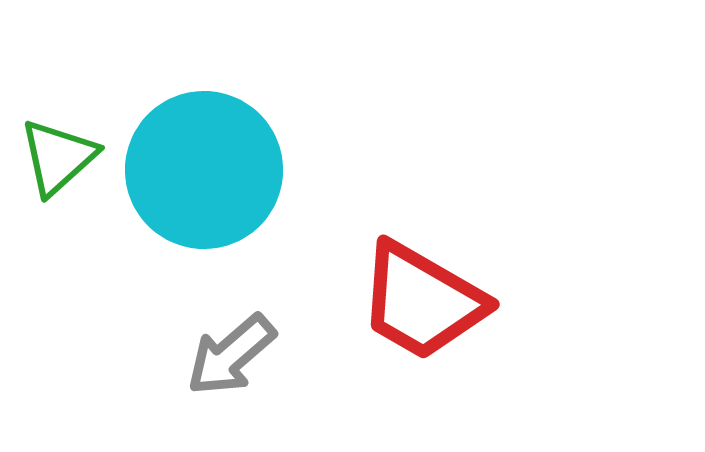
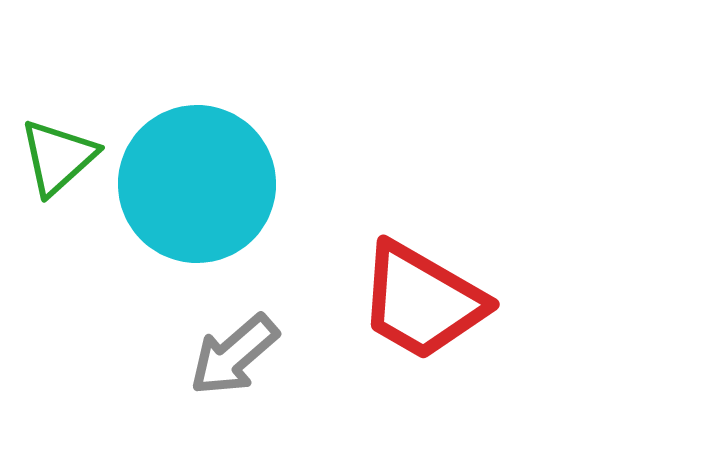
cyan circle: moved 7 px left, 14 px down
gray arrow: moved 3 px right
